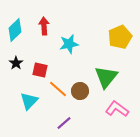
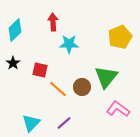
red arrow: moved 9 px right, 4 px up
cyan star: rotated 12 degrees clockwise
black star: moved 3 px left
brown circle: moved 2 px right, 4 px up
cyan triangle: moved 2 px right, 22 px down
pink L-shape: moved 1 px right
